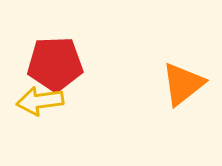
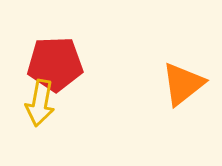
yellow arrow: moved 2 px down; rotated 72 degrees counterclockwise
